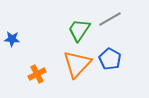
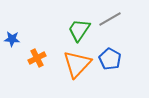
orange cross: moved 16 px up
